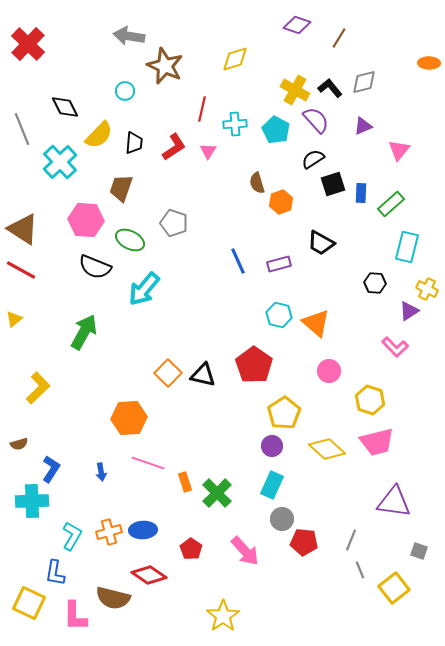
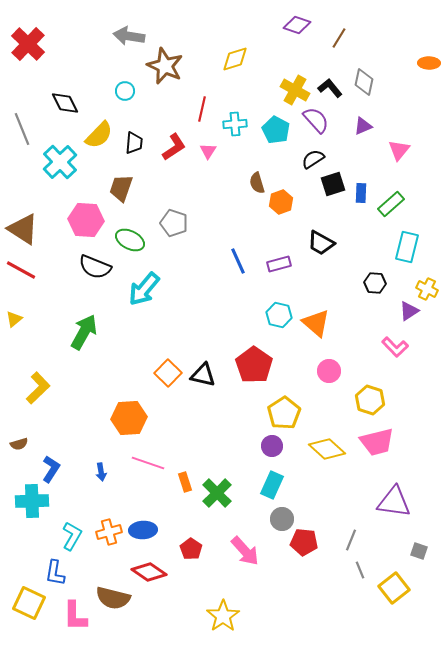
gray diamond at (364, 82): rotated 64 degrees counterclockwise
black diamond at (65, 107): moved 4 px up
red diamond at (149, 575): moved 3 px up
